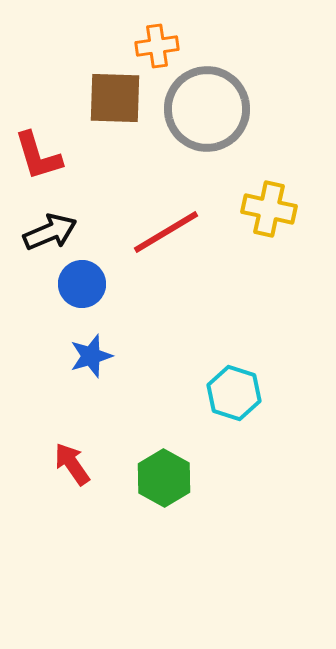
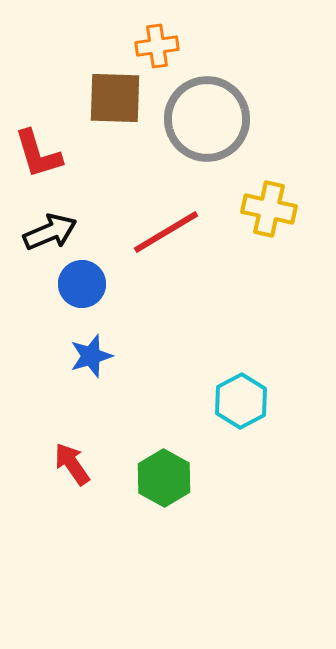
gray circle: moved 10 px down
red L-shape: moved 2 px up
cyan hexagon: moved 7 px right, 8 px down; rotated 14 degrees clockwise
